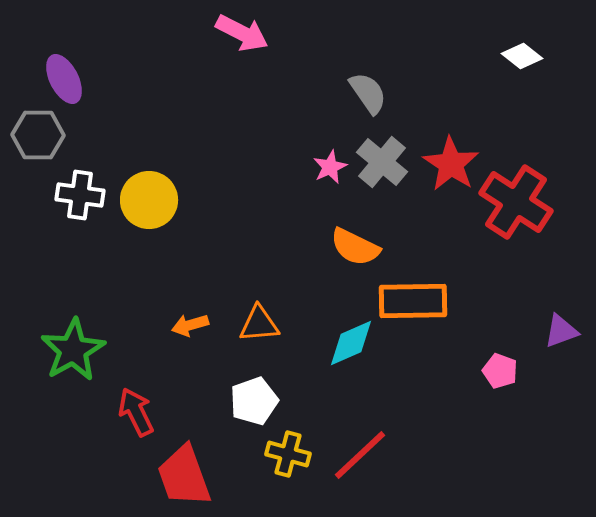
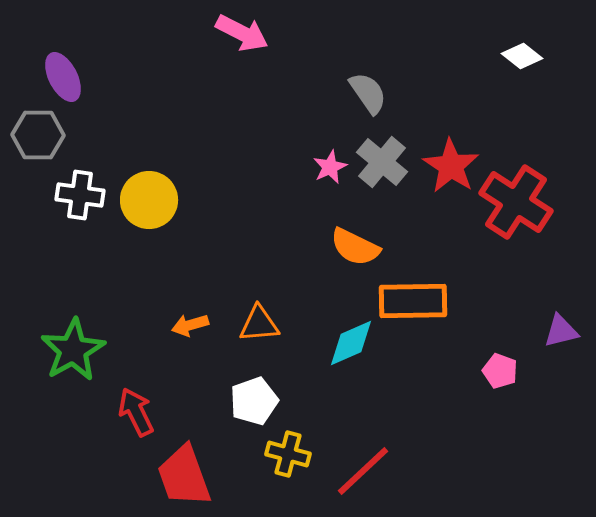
purple ellipse: moved 1 px left, 2 px up
red star: moved 2 px down
purple triangle: rotated 6 degrees clockwise
red line: moved 3 px right, 16 px down
